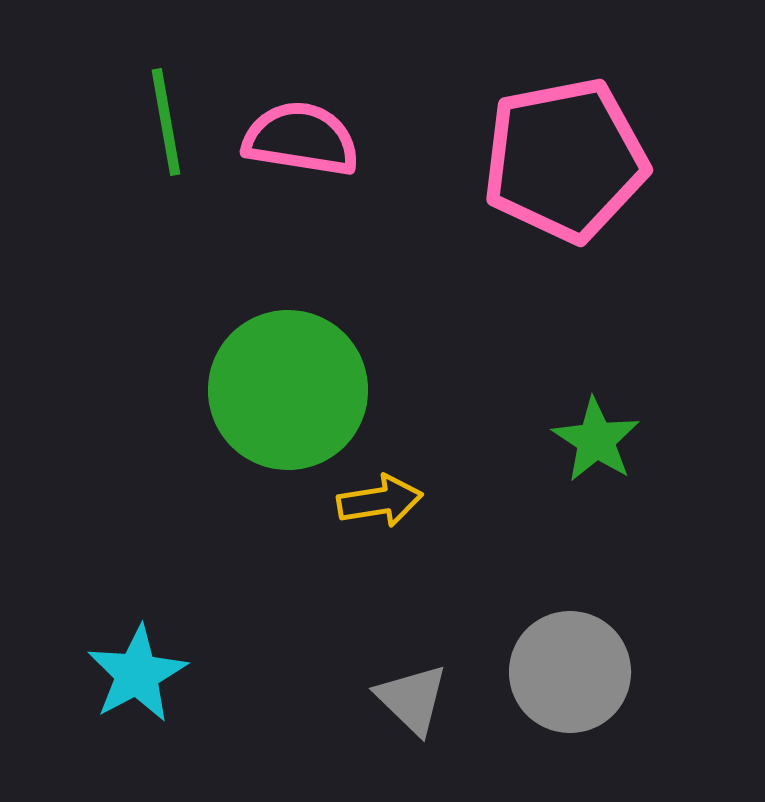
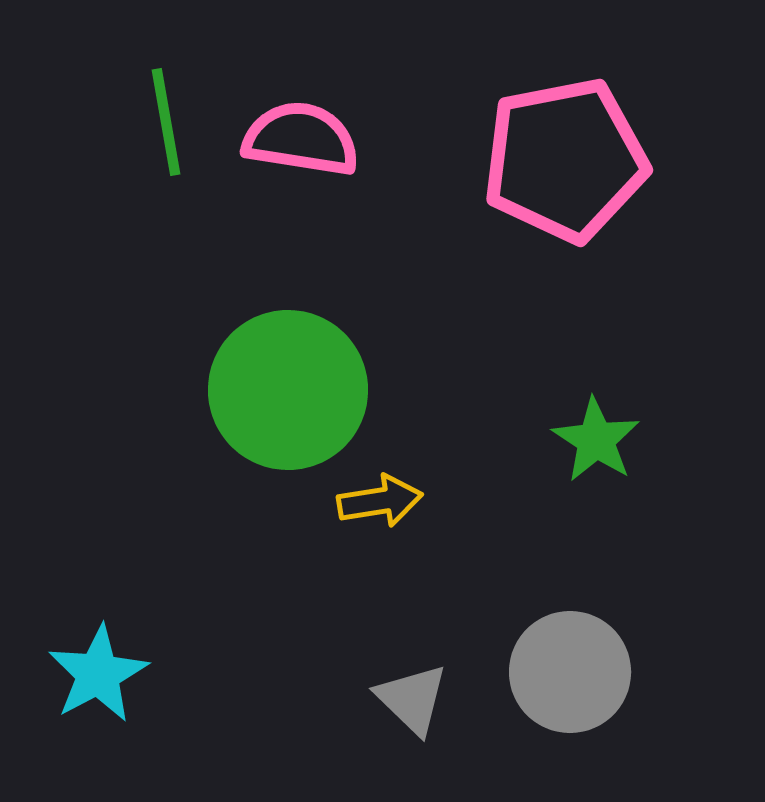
cyan star: moved 39 px left
